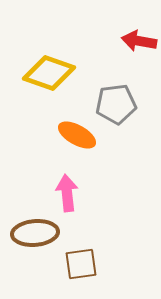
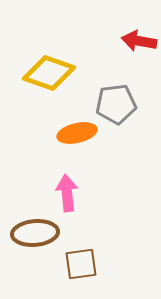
orange ellipse: moved 2 px up; rotated 42 degrees counterclockwise
